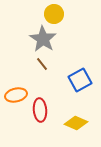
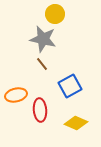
yellow circle: moved 1 px right
gray star: rotated 20 degrees counterclockwise
blue square: moved 10 px left, 6 px down
